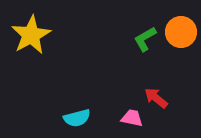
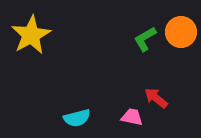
pink trapezoid: moved 1 px up
